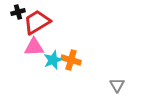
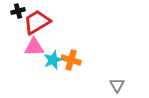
black cross: moved 1 px up
